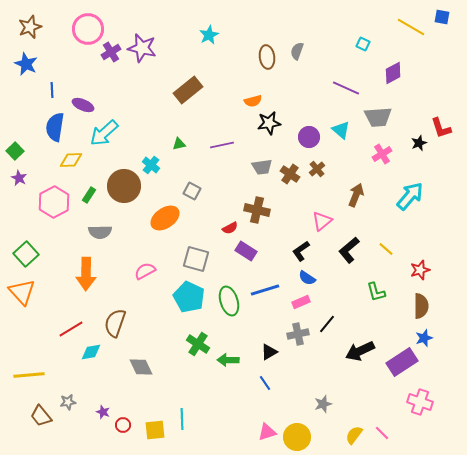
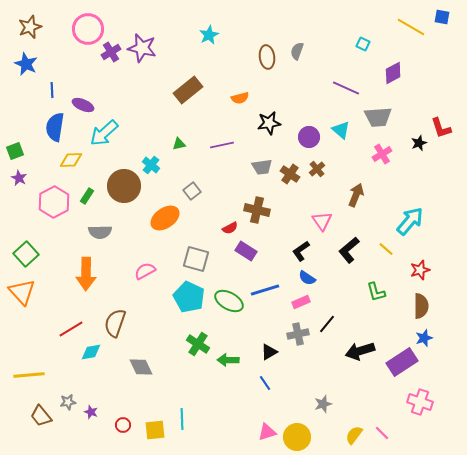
orange semicircle at (253, 101): moved 13 px left, 3 px up
green square at (15, 151): rotated 24 degrees clockwise
gray square at (192, 191): rotated 24 degrees clockwise
green rectangle at (89, 195): moved 2 px left, 1 px down
cyan arrow at (410, 196): moved 25 px down
pink triangle at (322, 221): rotated 25 degrees counterclockwise
green ellipse at (229, 301): rotated 44 degrees counterclockwise
black arrow at (360, 351): rotated 8 degrees clockwise
purple star at (103, 412): moved 12 px left
